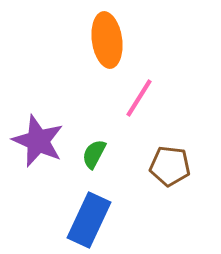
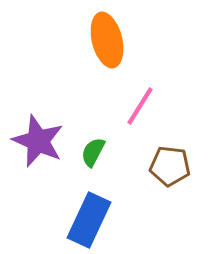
orange ellipse: rotated 6 degrees counterclockwise
pink line: moved 1 px right, 8 px down
green semicircle: moved 1 px left, 2 px up
